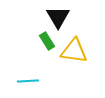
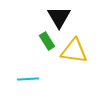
black triangle: moved 1 px right
cyan line: moved 2 px up
